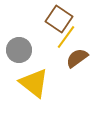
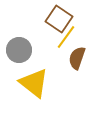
brown semicircle: rotated 35 degrees counterclockwise
